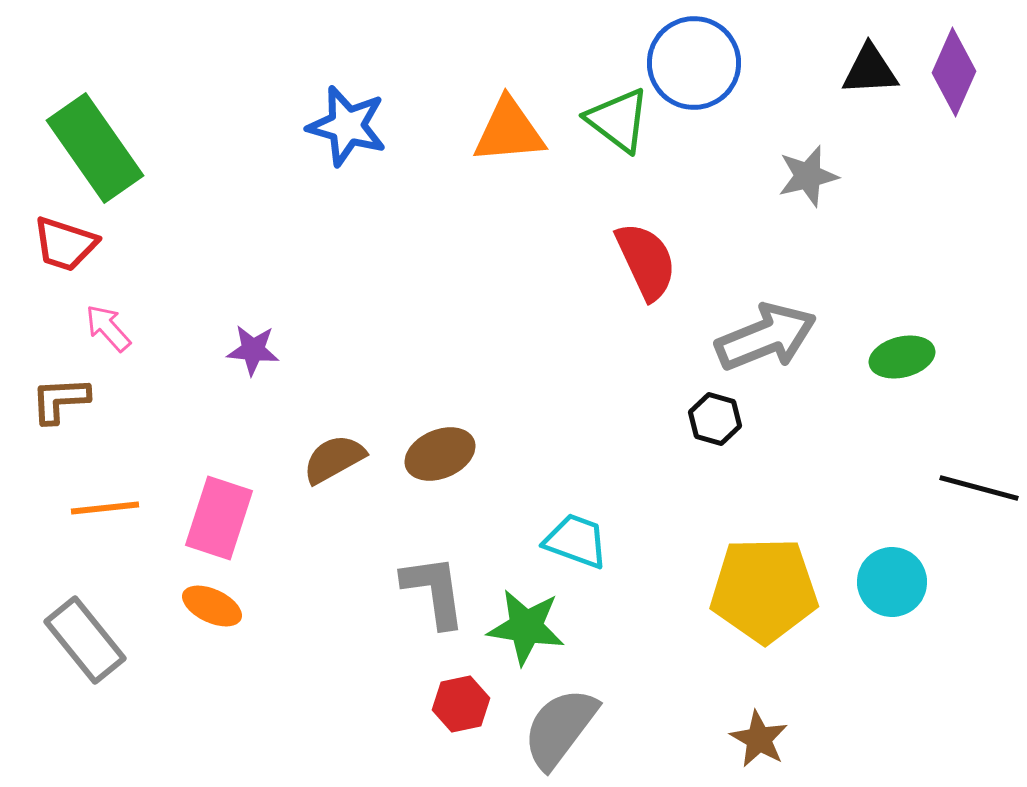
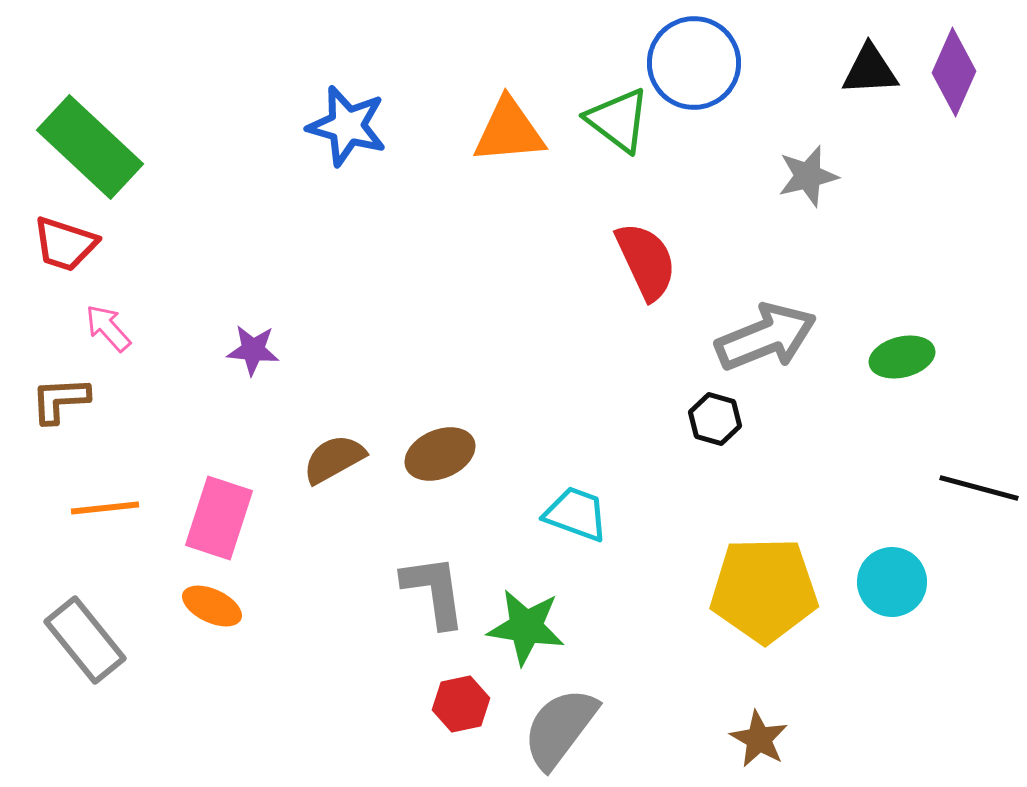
green rectangle: moved 5 px left, 1 px up; rotated 12 degrees counterclockwise
cyan trapezoid: moved 27 px up
